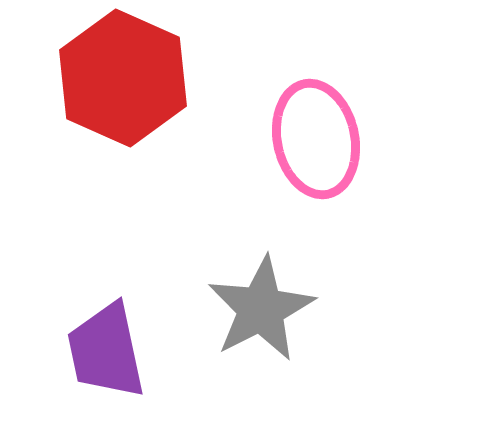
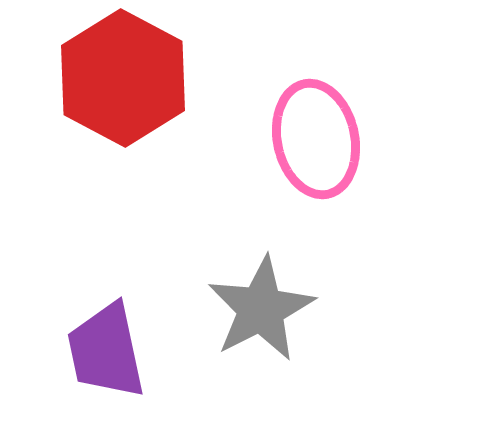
red hexagon: rotated 4 degrees clockwise
